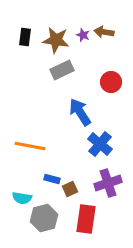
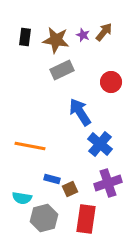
brown arrow: rotated 120 degrees clockwise
